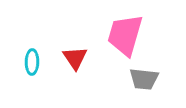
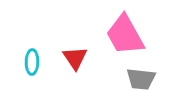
pink trapezoid: rotated 45 degrees counterclockwise
gray trapezoid: moved 3 px left
